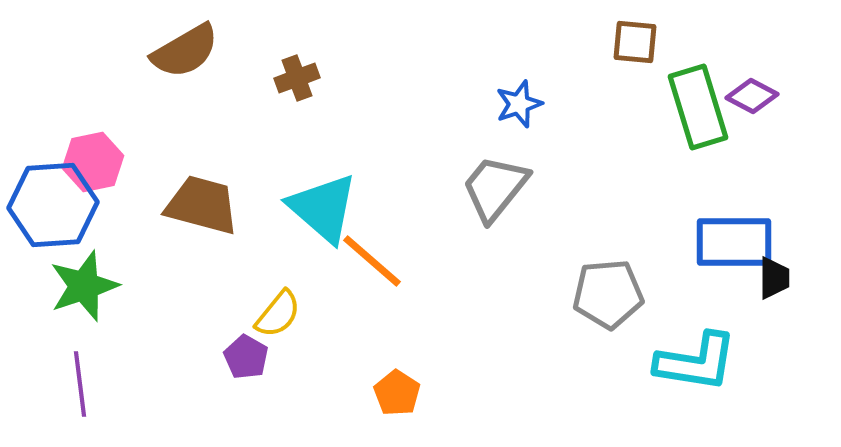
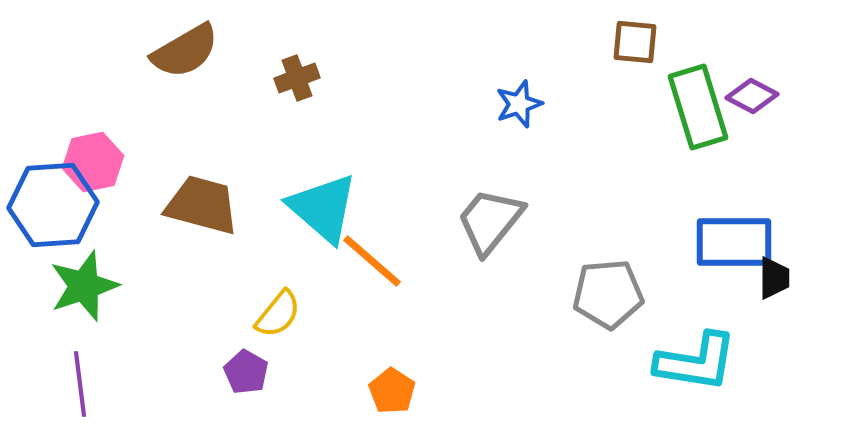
gray trapezoid: moved 5 px left, 33 px down
purple pentagon: moved 15 px down
orange pentagon: moved 5 px left, 2 px up
